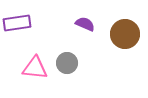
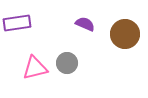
pink triangle: rotated 20 degrees counterclockwise
